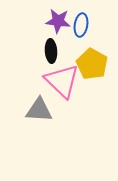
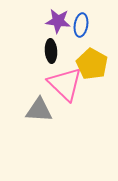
pink triangle: moved 3 px right, 3 px down
